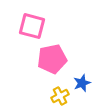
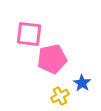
pink square: moved 3 px left, 8 px down; rotated 8 degrees counterclockwise
blue star: rotated 18 degrees counterclockwise
